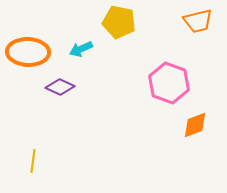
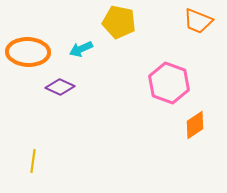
orange trapezoid: rotated 36 degrees clockwise
orange diamond: rotated 12 degrees counterclockwise
